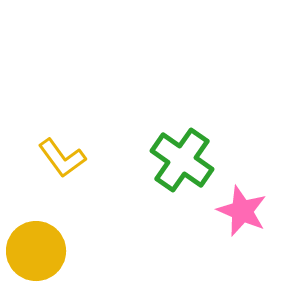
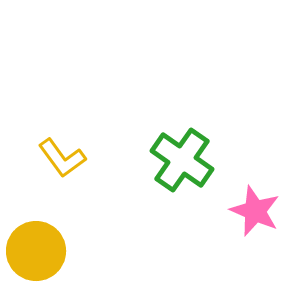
pink star: moved 13 px right
